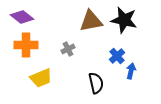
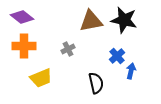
orange cross: moved 2 px left, 1 px down
